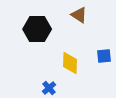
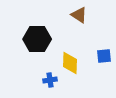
black hexagon: moved 10 px down
blue cross: moved 1 px right, 8 px up; rotated 32 degrees clockwise
